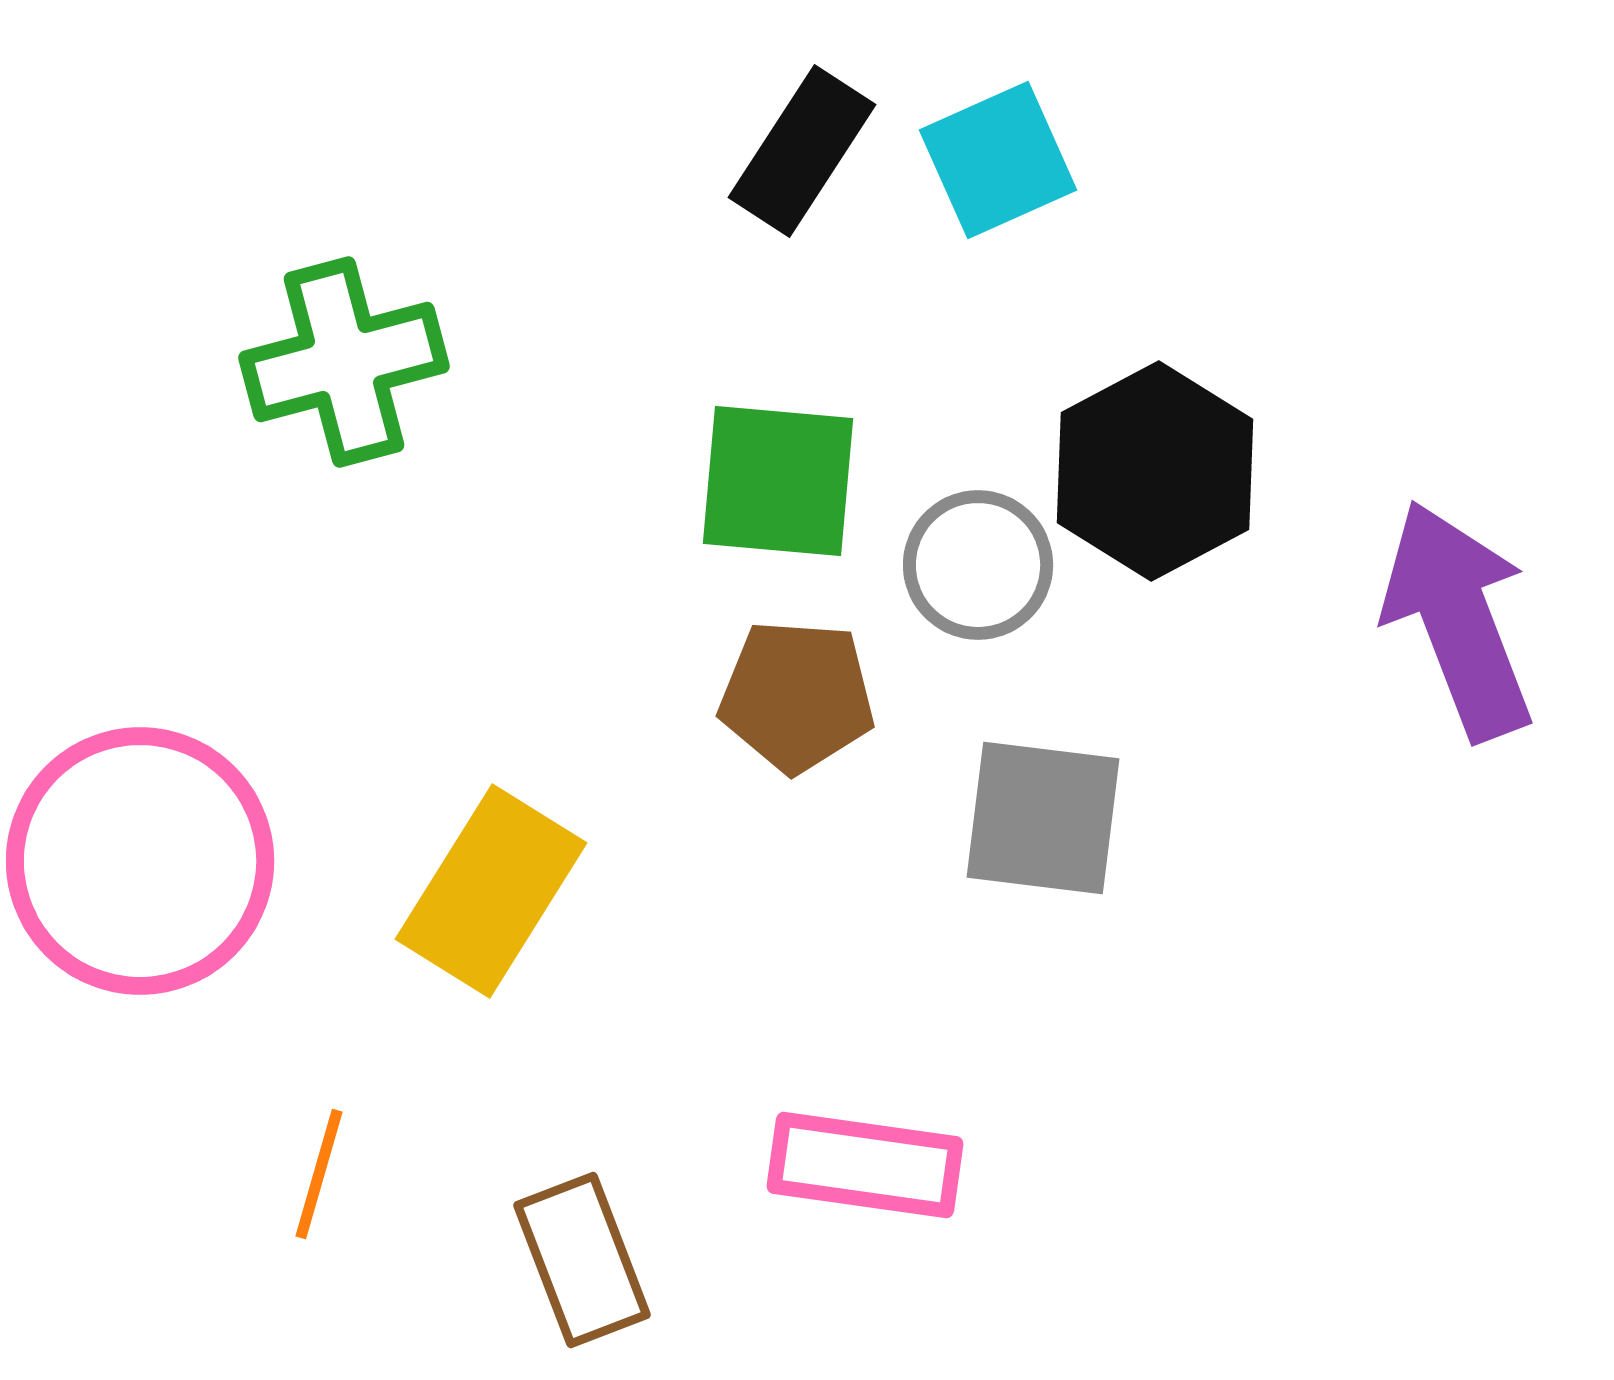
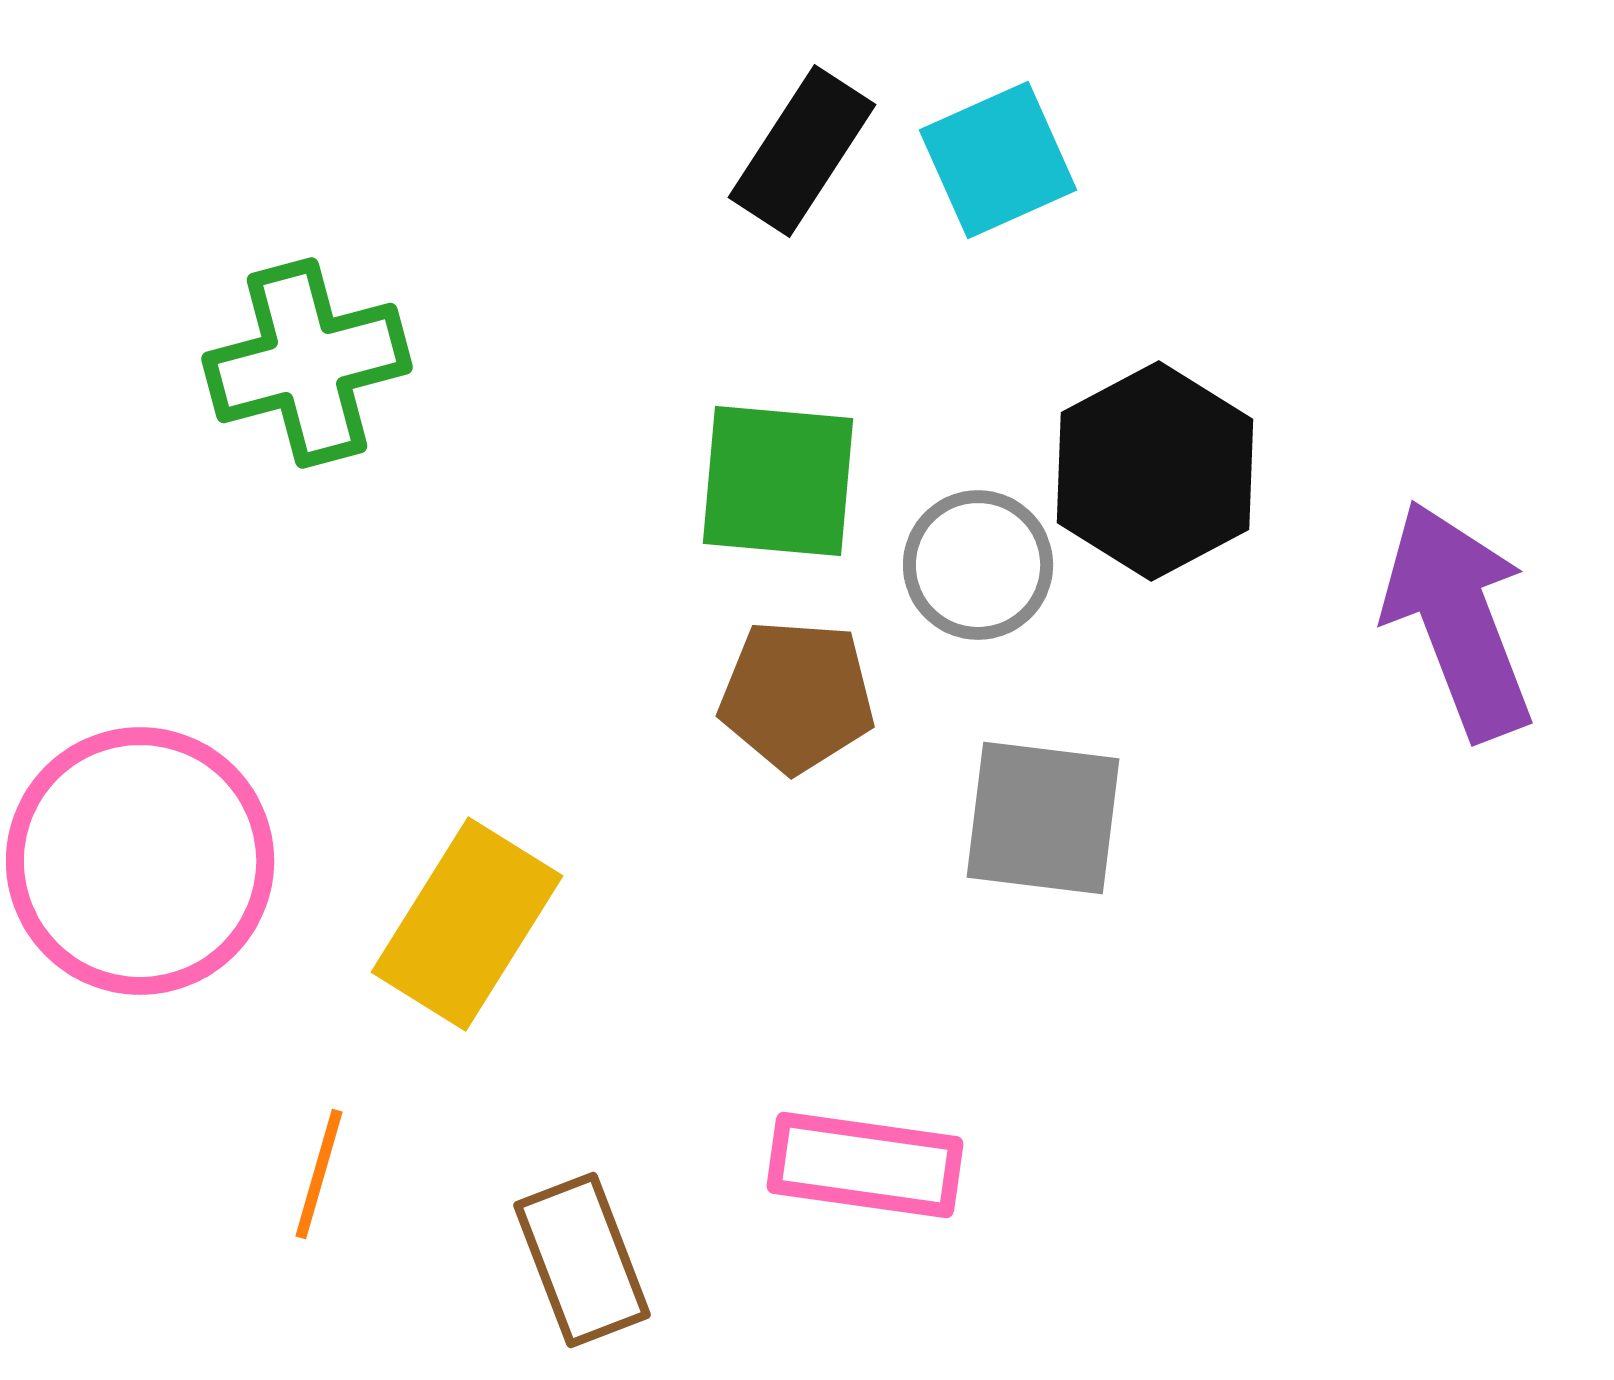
green cross: moved 37 px left, 1 px down
yellow rectangle: moved 24 px left, 33 px down
